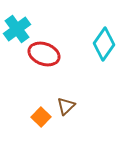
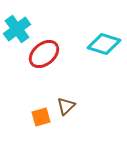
cyan diamond: rotated 72 degrees clockwise
red ellipse: rotated 60 degrees counterclockwise
orange square: rotated 30 degrees clockwise
